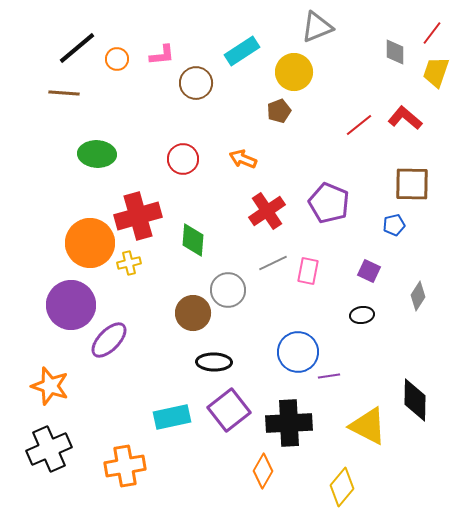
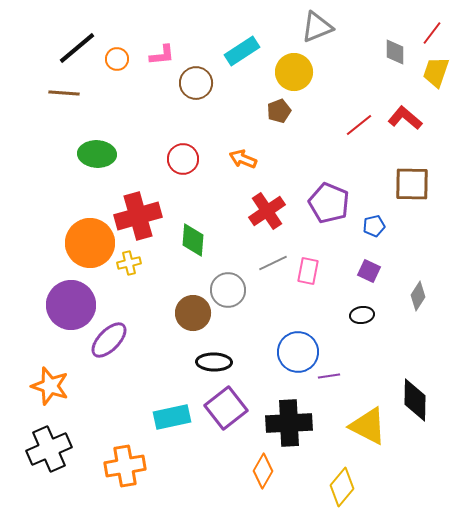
blue pentagon at (394, 225): moved 20 px left, 1 px down
purple square at (229, 410): moved 3 px left, 2 px up
